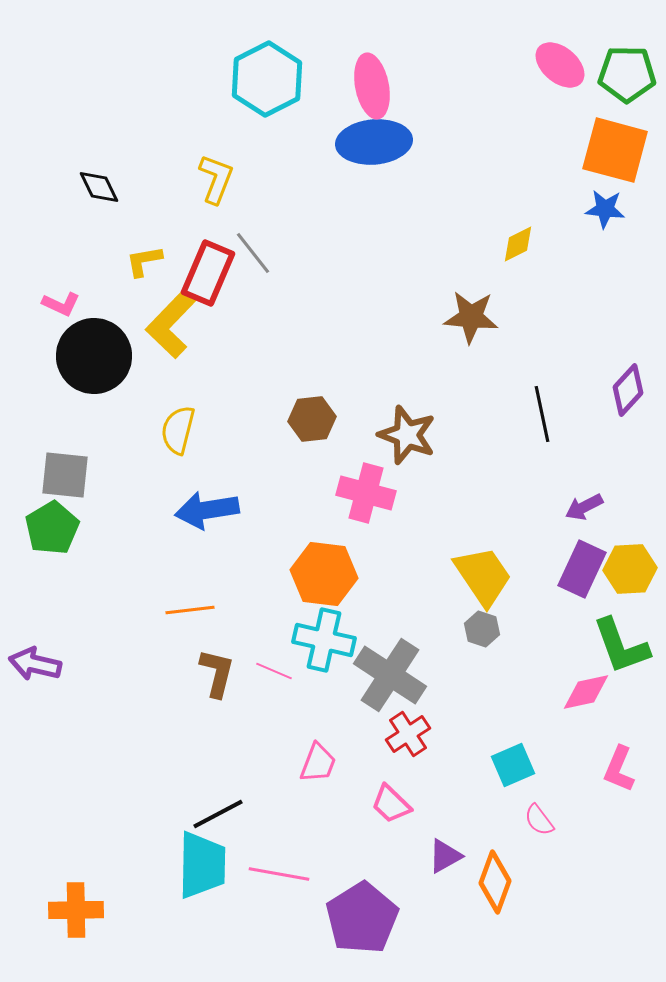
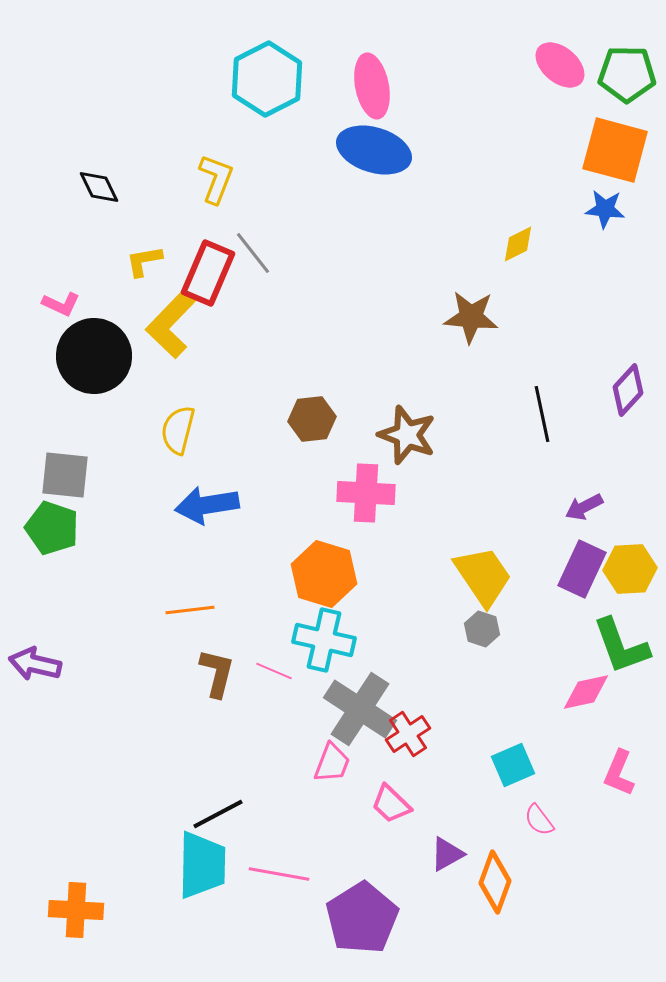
blue ellipse at (374, 142): moved 8 px down; rotated 22 degrees clockwise
pink cross at (366, 493): rotated 12 degrees counterclockwise
blue arrow at (207, 510): moved 5 px up
green pentagon at (52, 528): rotated 22 degrees counterclockwise
orange hexagon at (324, 574): rotated 10 degrees clockwise
gray cross at (390, 675): moved 30 px left, 34 px down
pink trapezoid at (318, 763): moved 14 px right
pink L-shape at (619, 769): moved 4 px down
purple triangle at (445, 856): moved 2 px right, 2 px up
orange cross at (76, 910): rotated 4 degrees clockwise
